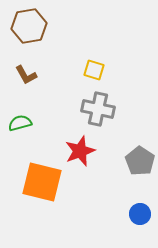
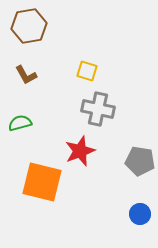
yellow square: moved 7 px left, 1 px down
gray pentagon: rotated 24 degrees counterclockwise
